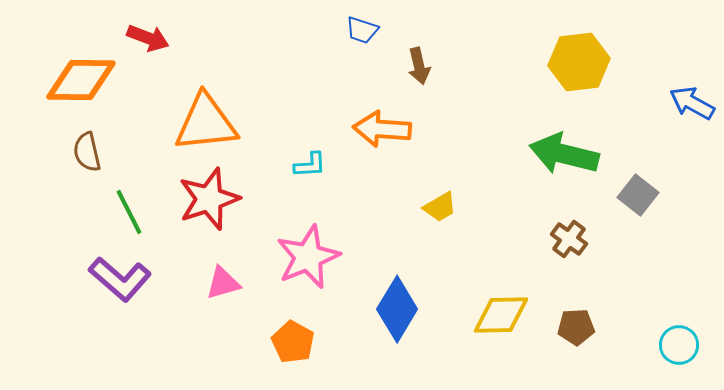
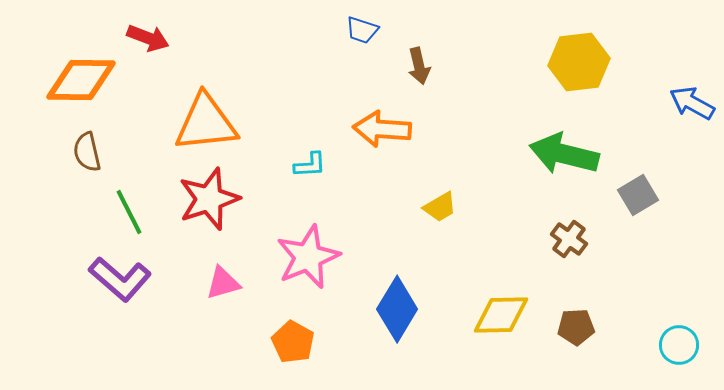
gray square: rotated 21 degrees clockwise
